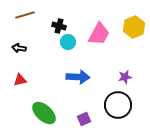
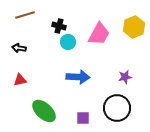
black circle: moved 1 px left, 3 px down
green ellipse: moved 2 px up
purple square: moved 1 px left, 1 px up; rotated 24 degrees clockwise
